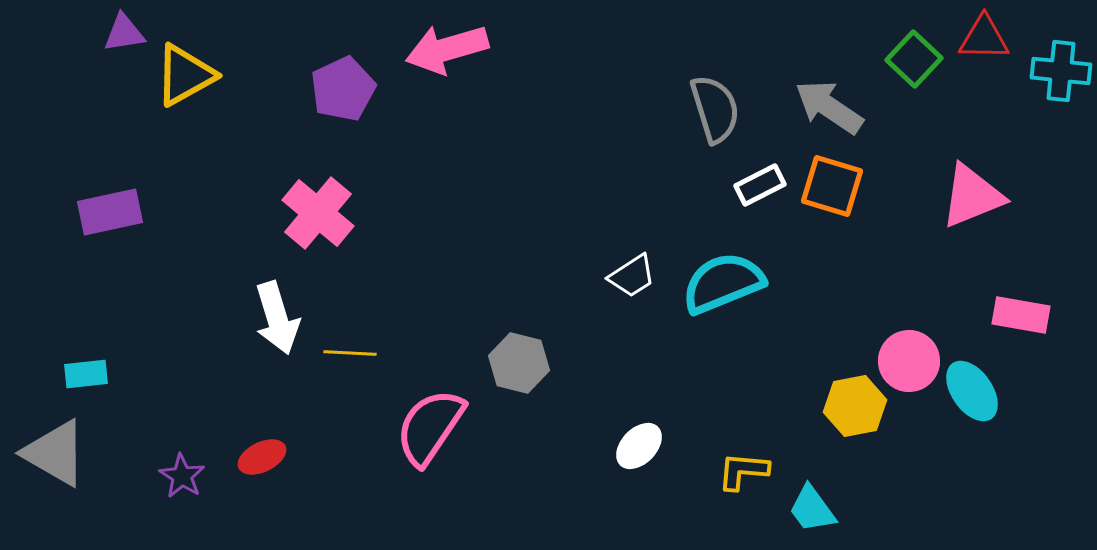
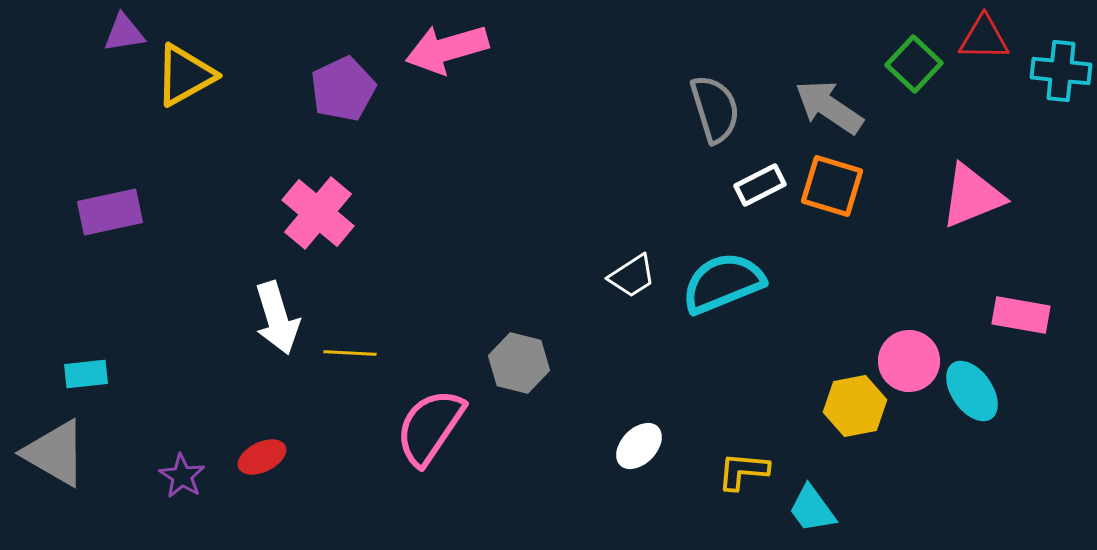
green square: moved 5 px down
